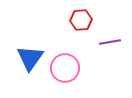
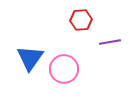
pink circle: moved 1 px left, 1 px down
